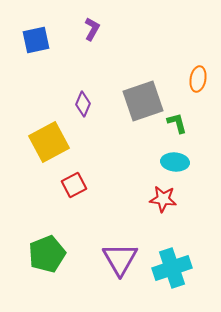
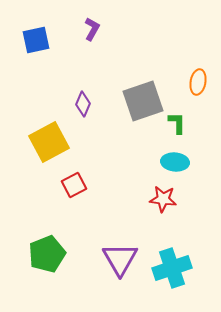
orange ellipse: moved 3 px down
green L-shape: rotated 15 degrees clockwise
